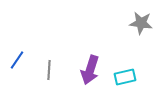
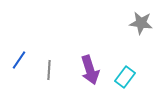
blue line: moved 2 px right
purple arrow: rotated 36 degrees counterclockwise
cyan rectangle: rotated 40 degrees counterclockwise
